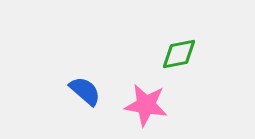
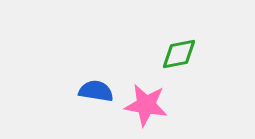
blue semicircle: moved 11 px right; rotated 32 degrees counterclockwise
